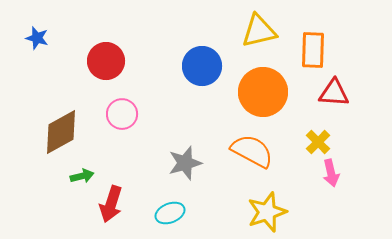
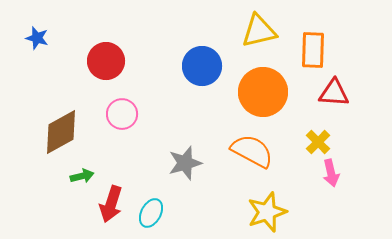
cyan ellipse: moved 19 px left; rotated 40 degrees counterclockwise
